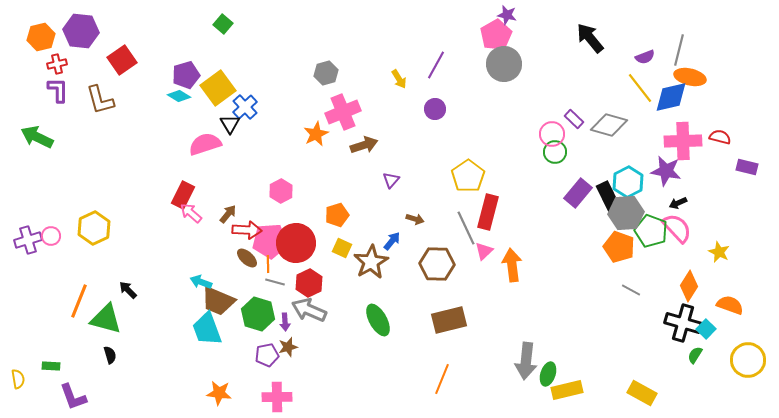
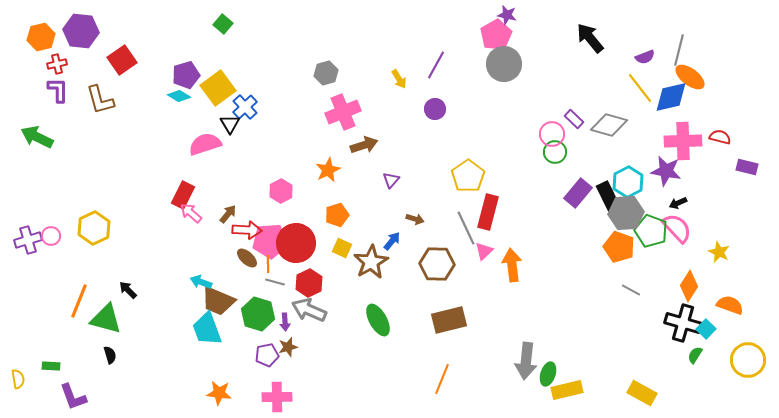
orange ellipse at (690, 77): rotated 24 degrees clockwise
orange star at (316, 134): moved 12 px right, 36 px down
